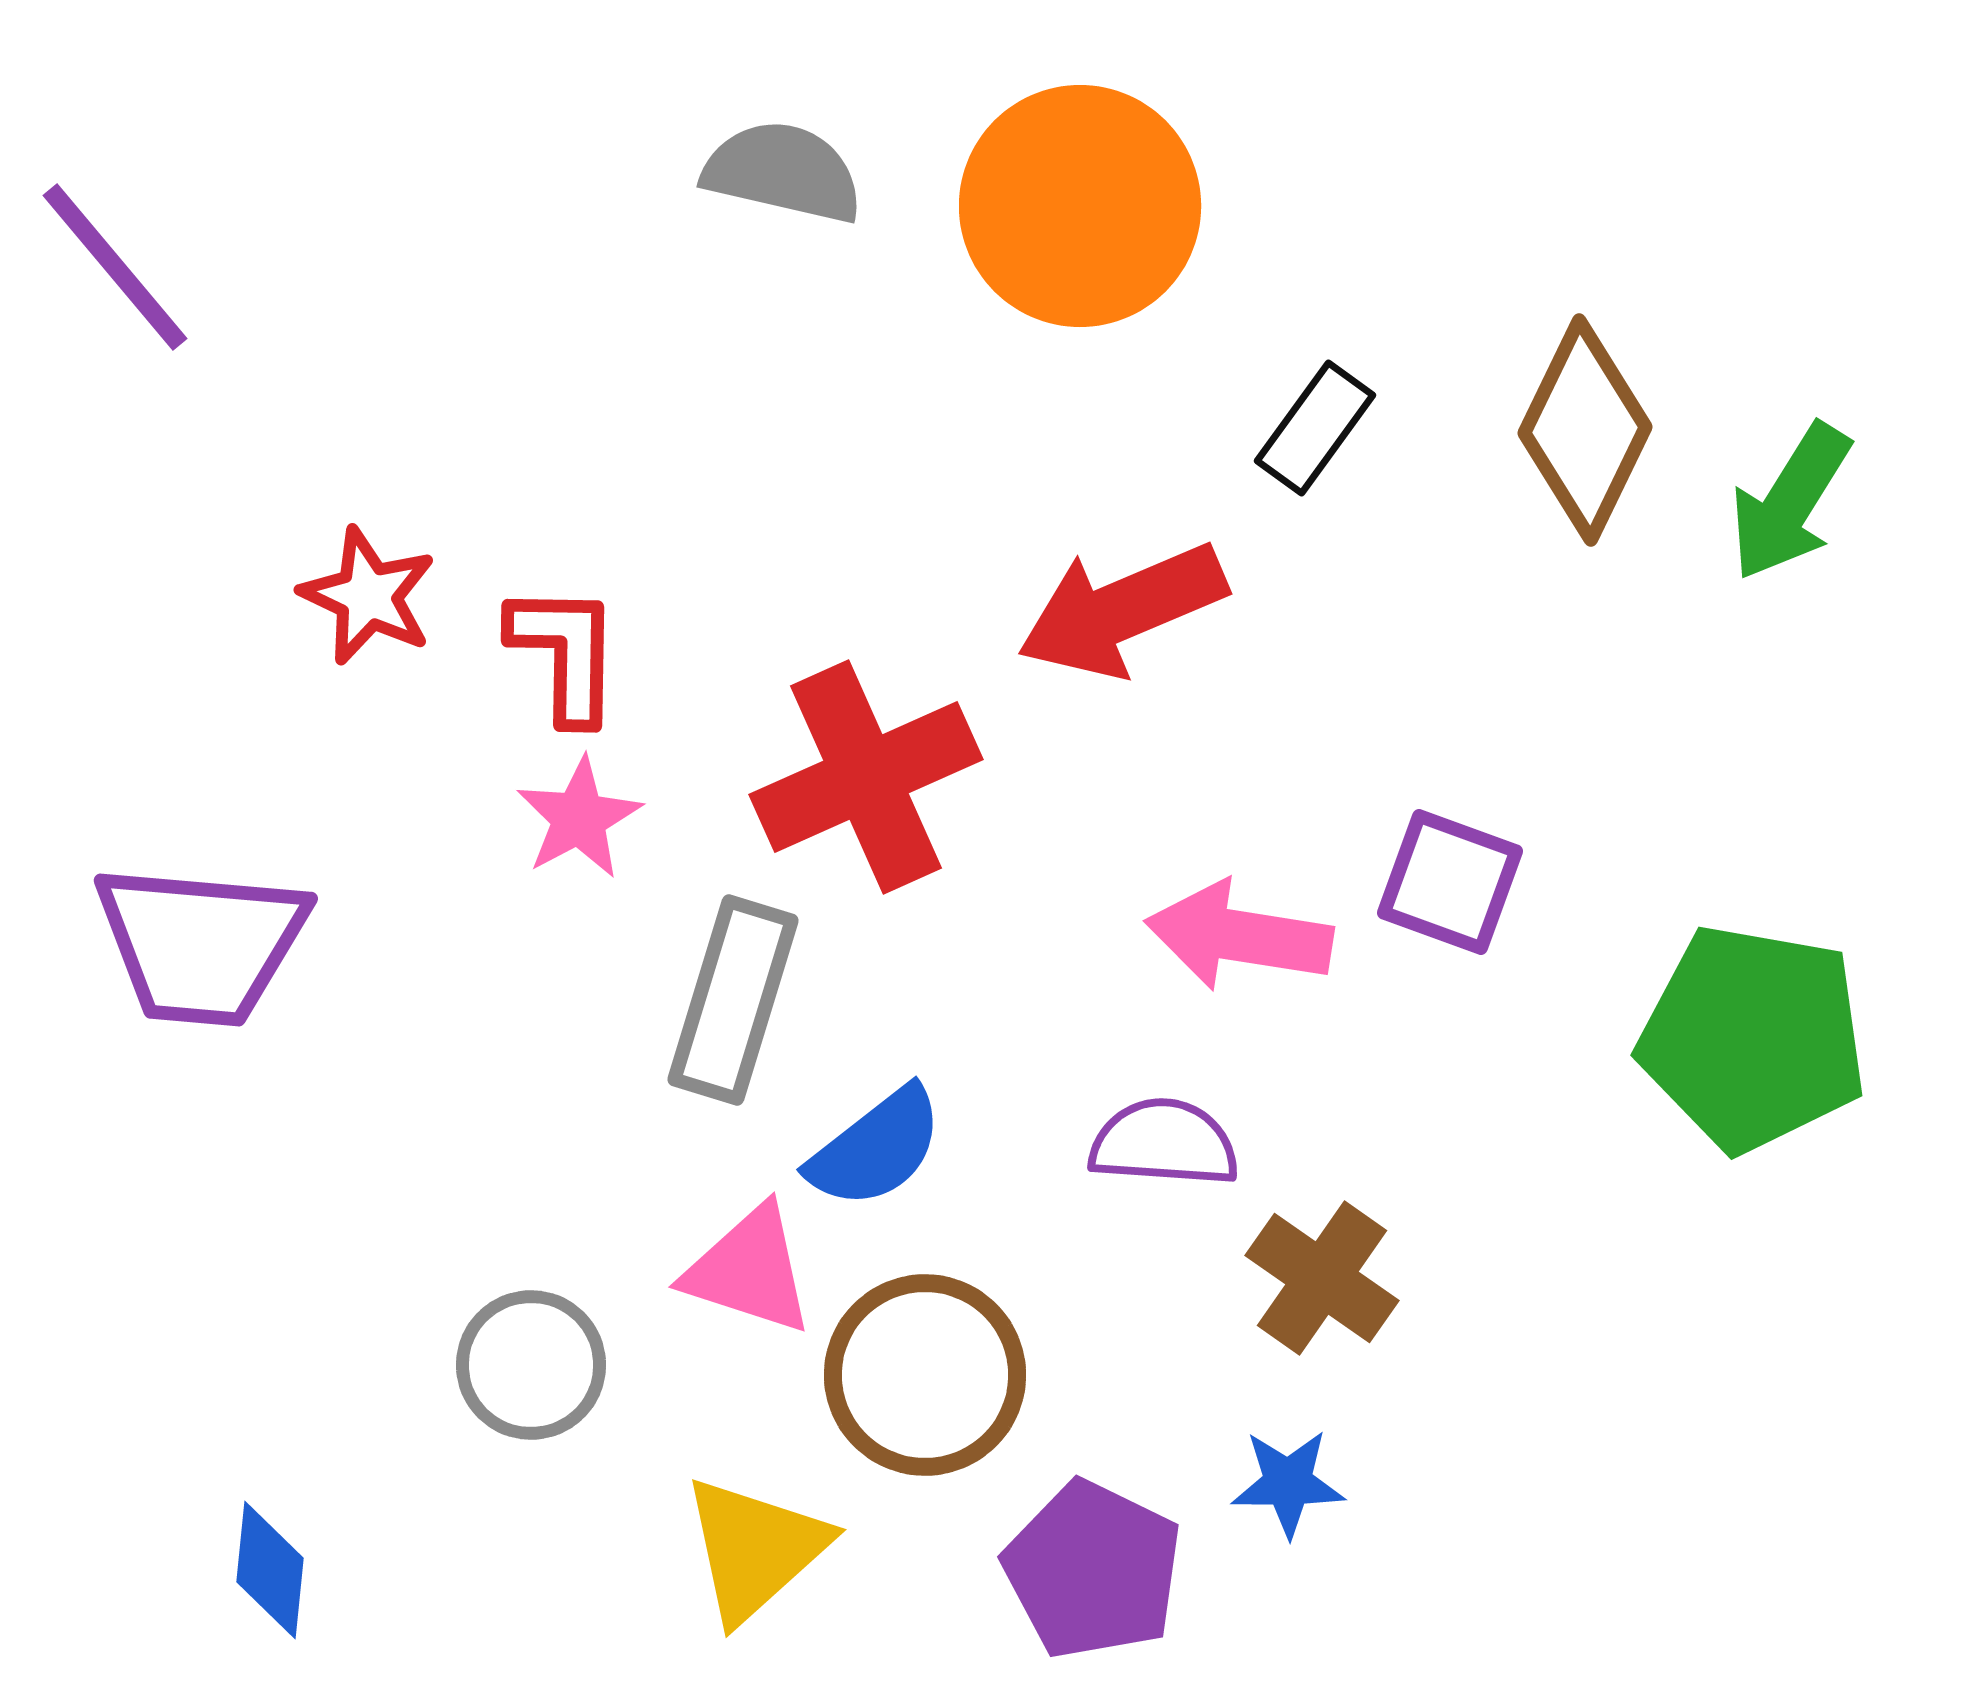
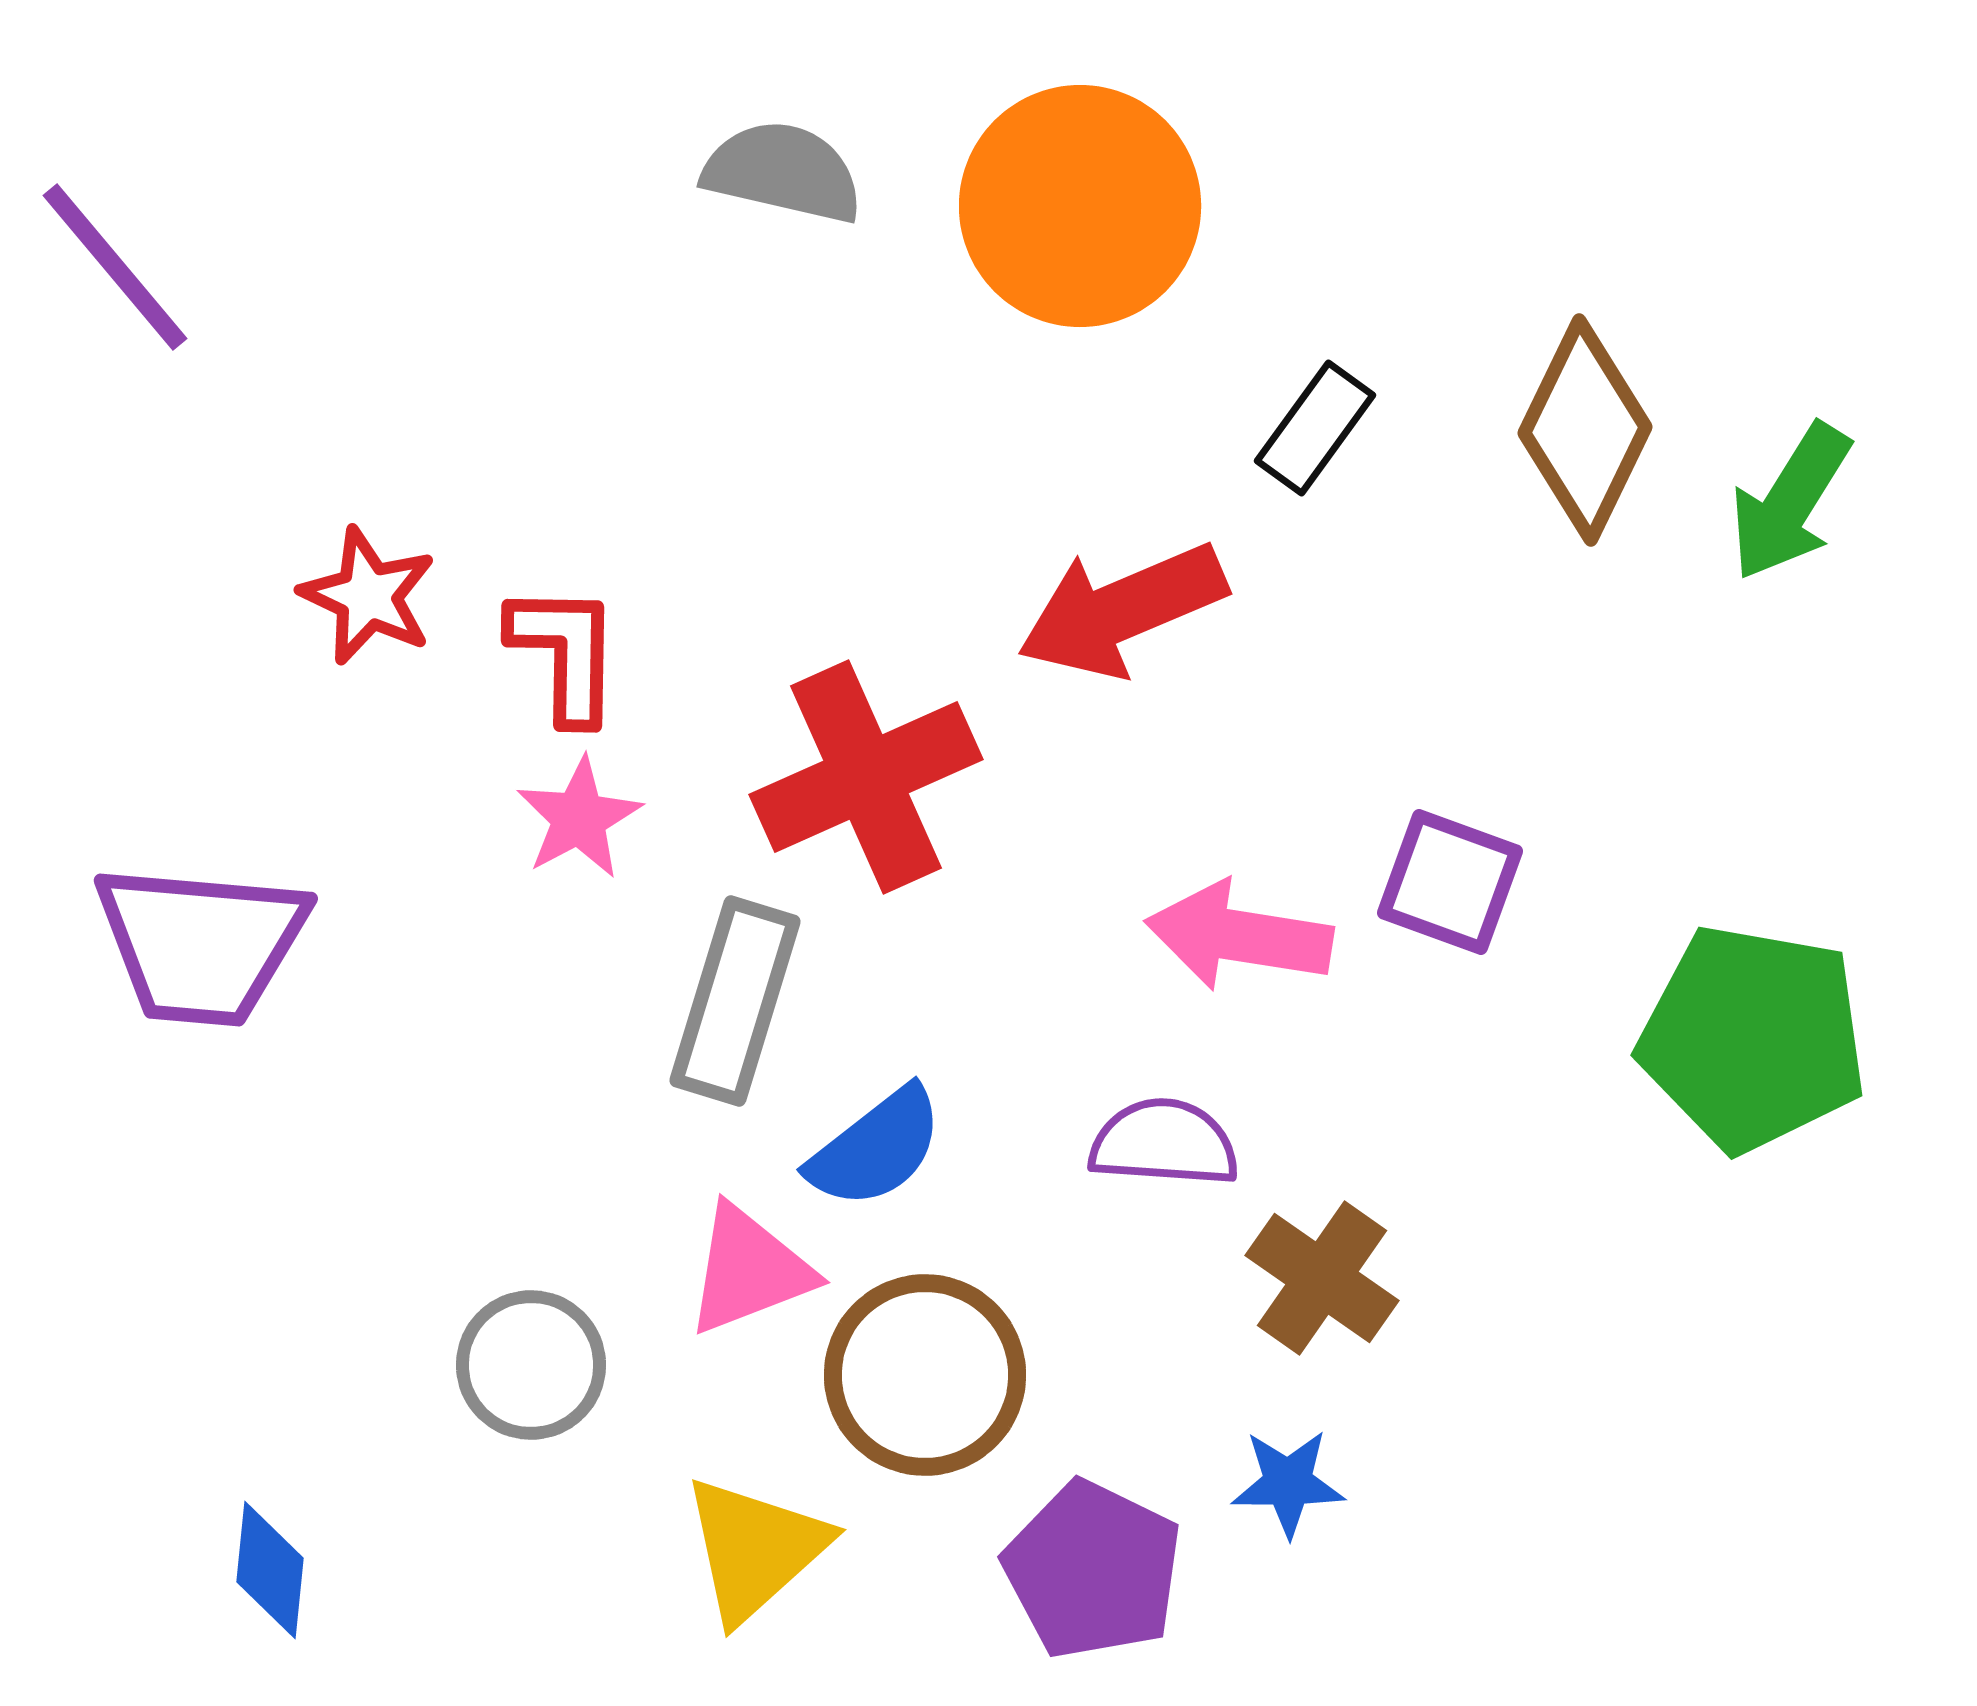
gray rectangle: moved 2 px right, 1 px down
pink triangle: rotated 39 degrees counterclockwise
